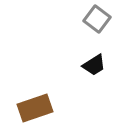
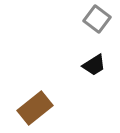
brown rectangle: rotated 20 degrees counterclockwise
